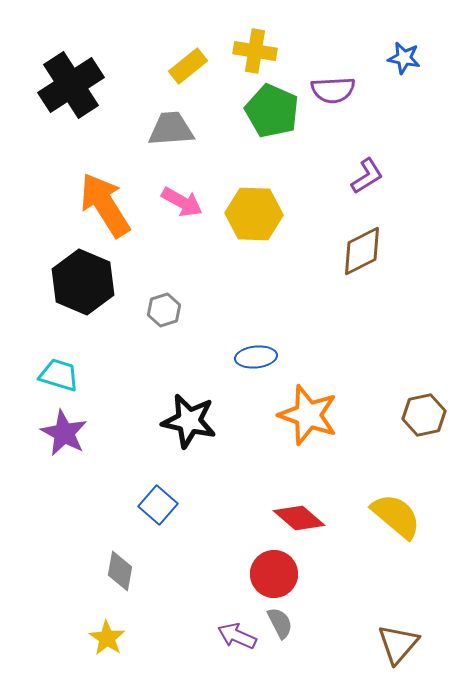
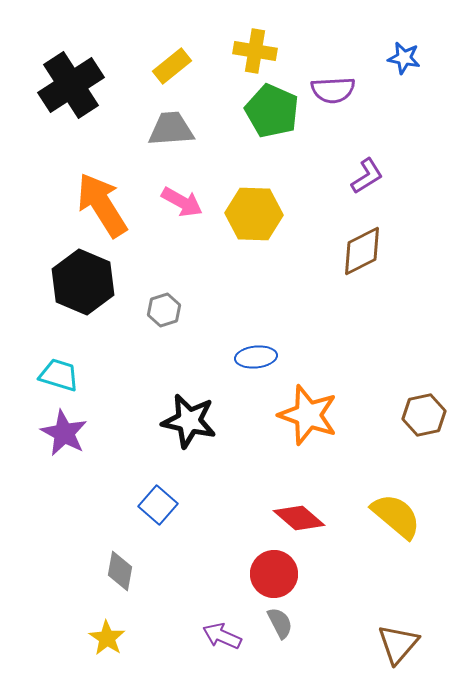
yellow rectangle: moved 16 px left
orange arrow: moved 3 px left
purple arrow: moved 15 px left
